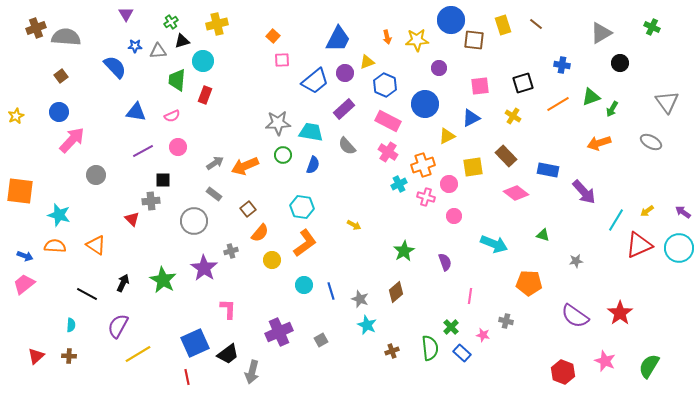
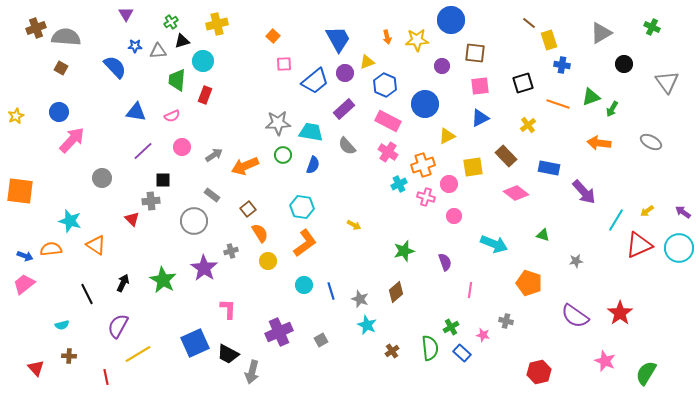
brown line at (536, 24): moved 7 px left, 1 px up
yellow rectangle at (503, 25): moved 46 px right, 15 px down
blue trapezoid at (338, 39): rotated 56 degrees counterclockwise
brown square at (474, 40): moved 1 px right, 13 px down
pink square at (282, 60): moved 2 px right, 4 px down
black circle at (620, 63): moved 4 px right, 1 px down
purple circle at (439, 68): moved 3 px right, 2 px up
brown square at (61, 76): moved 8 px up; rotated 24 degrees counterclockwise
gray triangle at (667, 102): moved 20 px up
orange line at (558, 104): rotated 50 degrees clockwise
yellow cross at (513, 116): moved 15 px right, 9 px down; rotated 21 degrees clockwise
blue triangle at (471, 118): moved 9 px right
orange arrow at (599, 143): rotated 25 degrees clockwise
pink circle at (178, 147): moved 4 px right
purple line at (143, 151): rotated 15 degrees counterclockwise
gray arrow at (215, 163): moved 1 px left, 8 px up
blue rectangle at (548, 170): moved 1 px right, 2 px up
gray circle at (96, 175): moved 6 px right, 3 px down
gray rectangle at (214, 194): moved 2 px left, 1 px down
cyan star at (59, 215): moved 11 px right, 6 px down
orange semicircle at (260, 233): rotated 72 degrees counterclockwise
orange semicircle at (55, 246): moved 4 px left, 3 px down; rotated 10 degrees counterclockwise
green star at (404, 251): rotated 15 degrees clockwise
yellow circle at (272, 260): moved 4 px left, 1 px down
orange pentagon at (529, 283): rotated 15 degrees clockwise
black line at (87, 294): rotated 35 degrees clockwise
pink line at (470, 296): moved 6 px up
cyan semicircle at (71, 325): moved 9 px left; rotated 72 degrees clockwise
green cross at (451, 327): rotated 14 degrees clockwise
brown cross at (392, 351): rotated 16 degrees counterclockwise
black trapezoid at (228, 354): rotated 65 degrees clockwise
red triangle at (36, 356): moved 12 px down; rotated 30 degrees counterclockwise
green semicircle at (649, 366): moved 3 px left, 7 px down
red hexagon at (563, 372): moved 24 px left; rotated 25 degrees clockwise
red line at (187, 377): moved 81 px left
